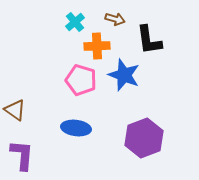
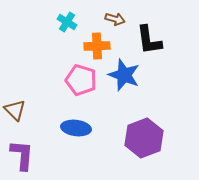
cyan cross: moved 8 px left; rotated 18 degrees counterclockwise
brown triangle: rotated 10 degrees clockwise
